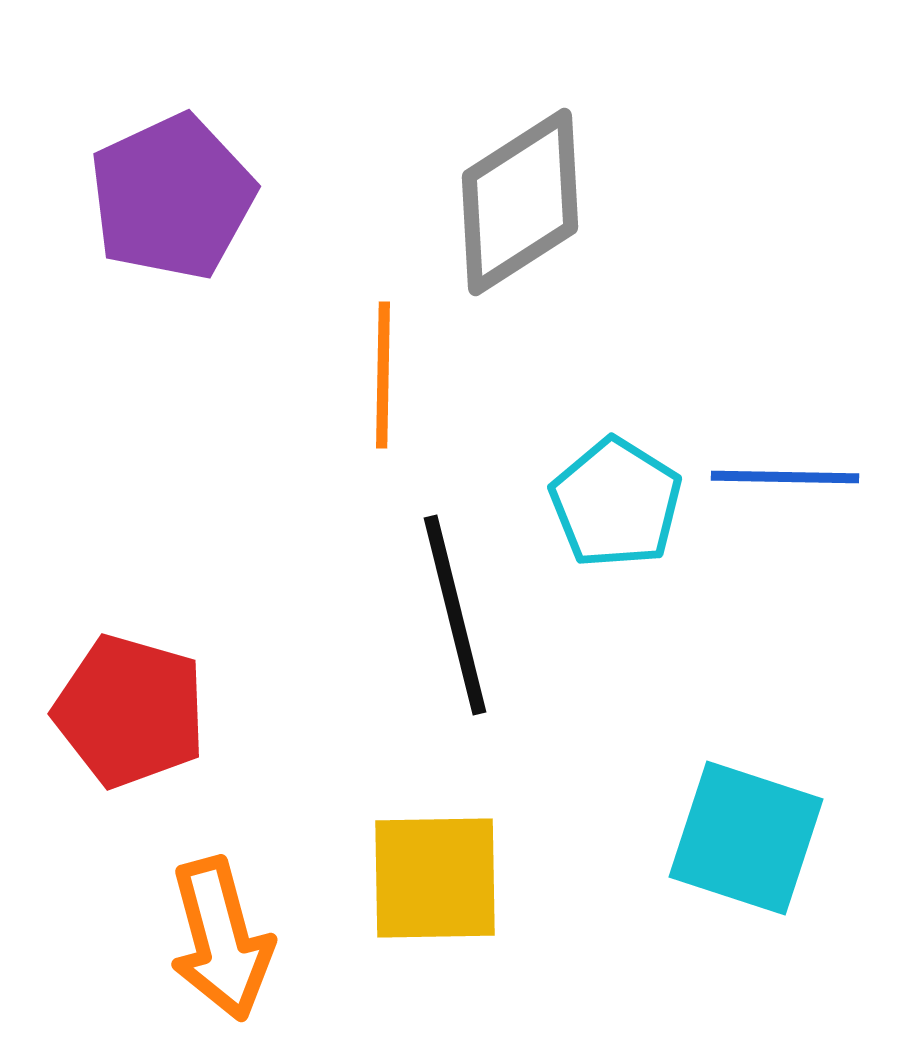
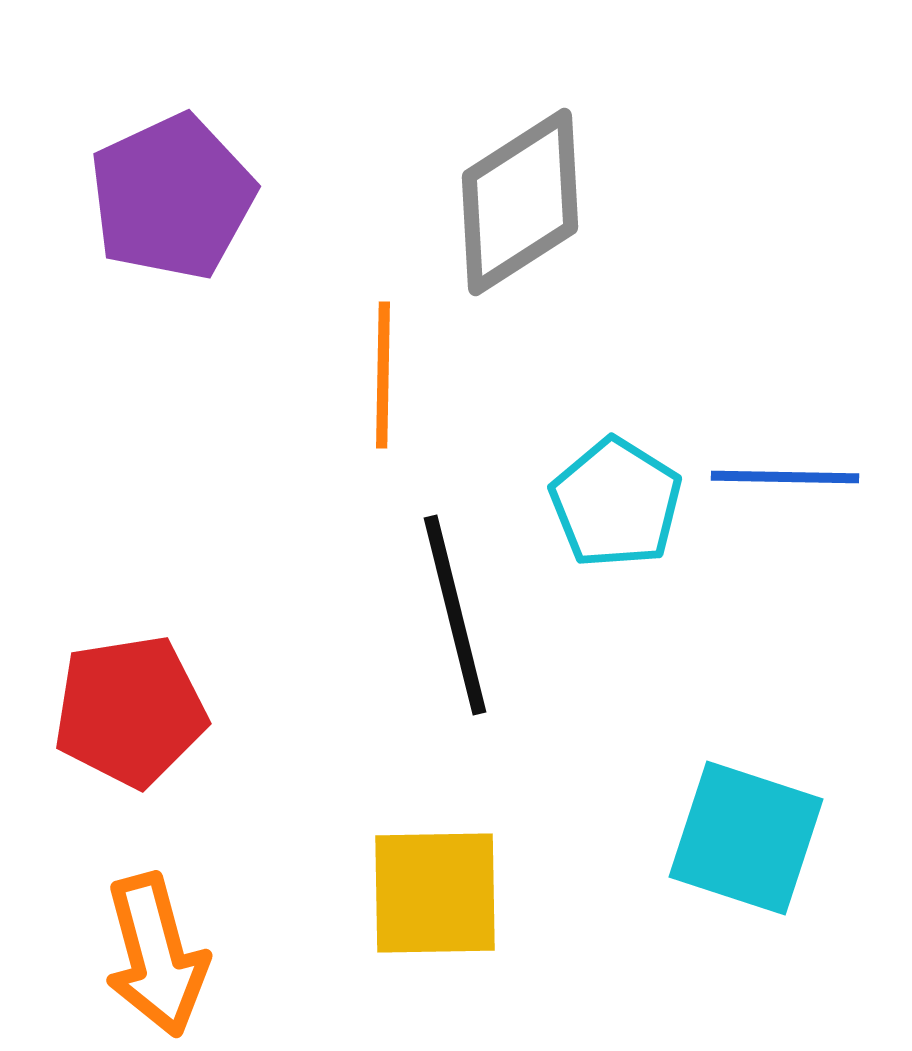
red pentagon: rotated 25 degrees counterclockwise
yellow square: moved 15 px down
orange arrow: moved 65 px left, 16 px down
